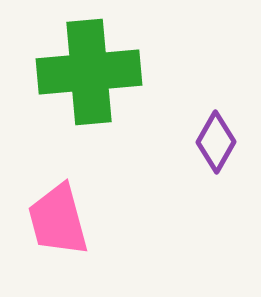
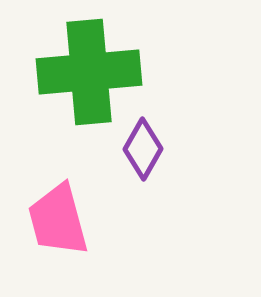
purple diamond: moved 73 px left, 7 px down
